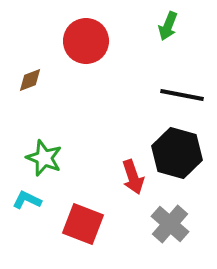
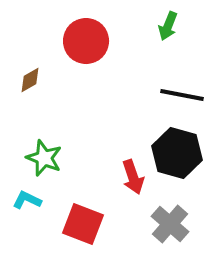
brown diamond: rotated 8 degrees counterclockwise
